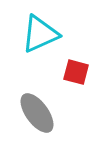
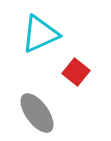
red square: rotated 24 degrees clockwise
